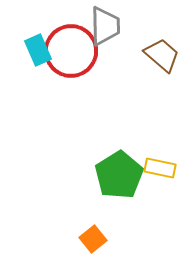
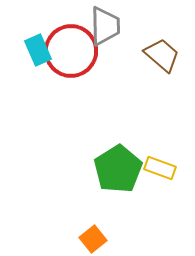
yellow rectangle: rotated 8 degrees clockwise
green pentagon: moved 1 px left, 6 px up
